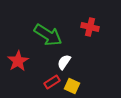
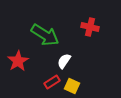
green arrow: moved 3 px left
white semicircle: moved 1 px up
